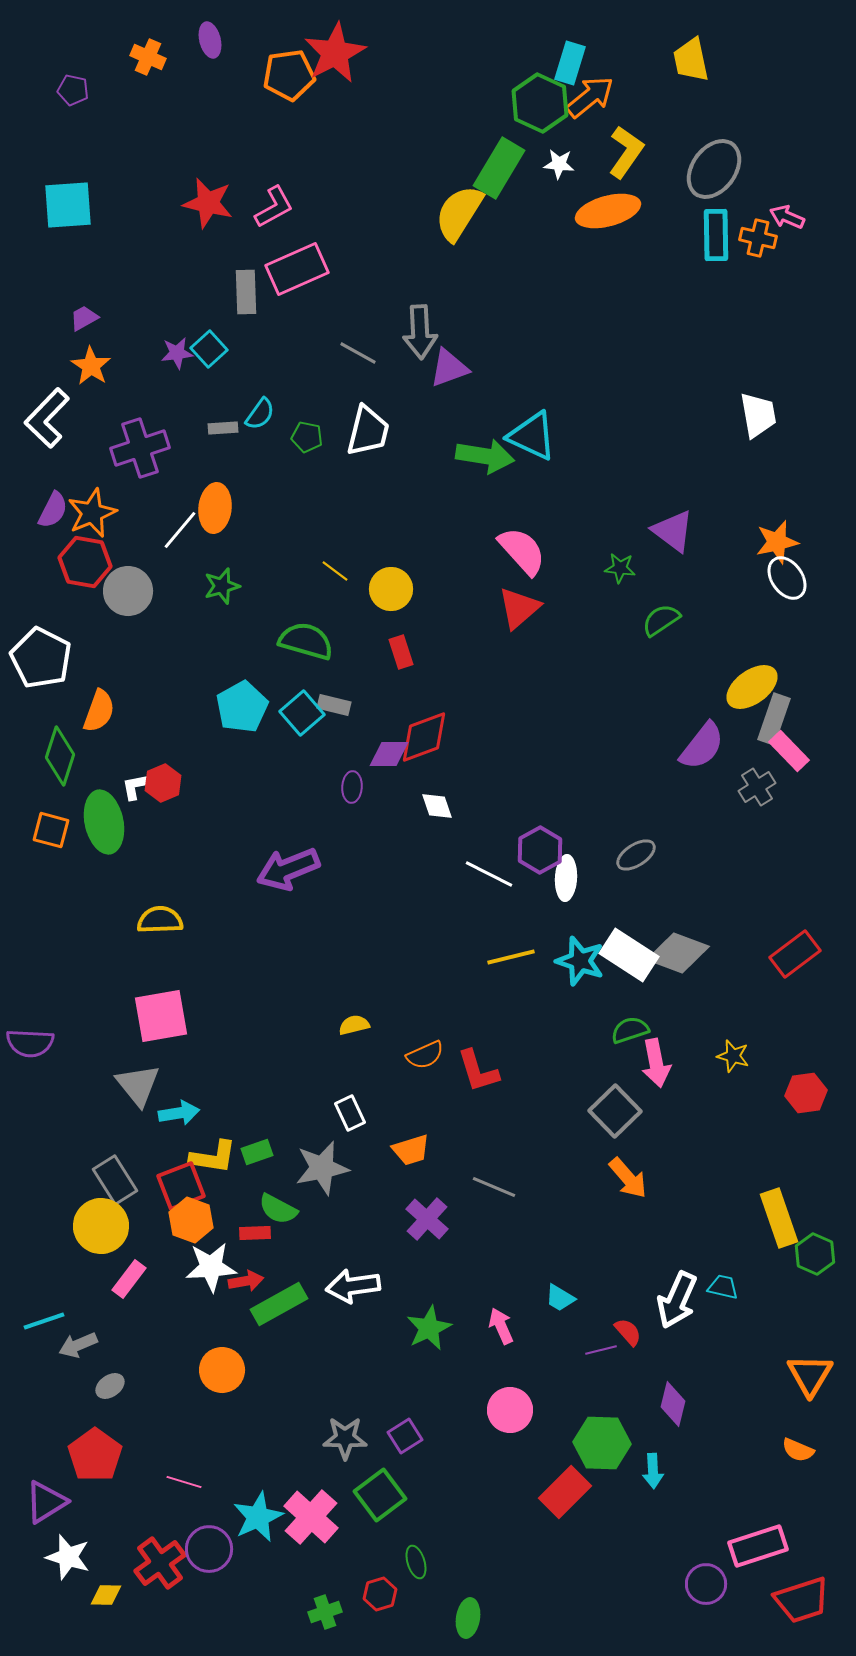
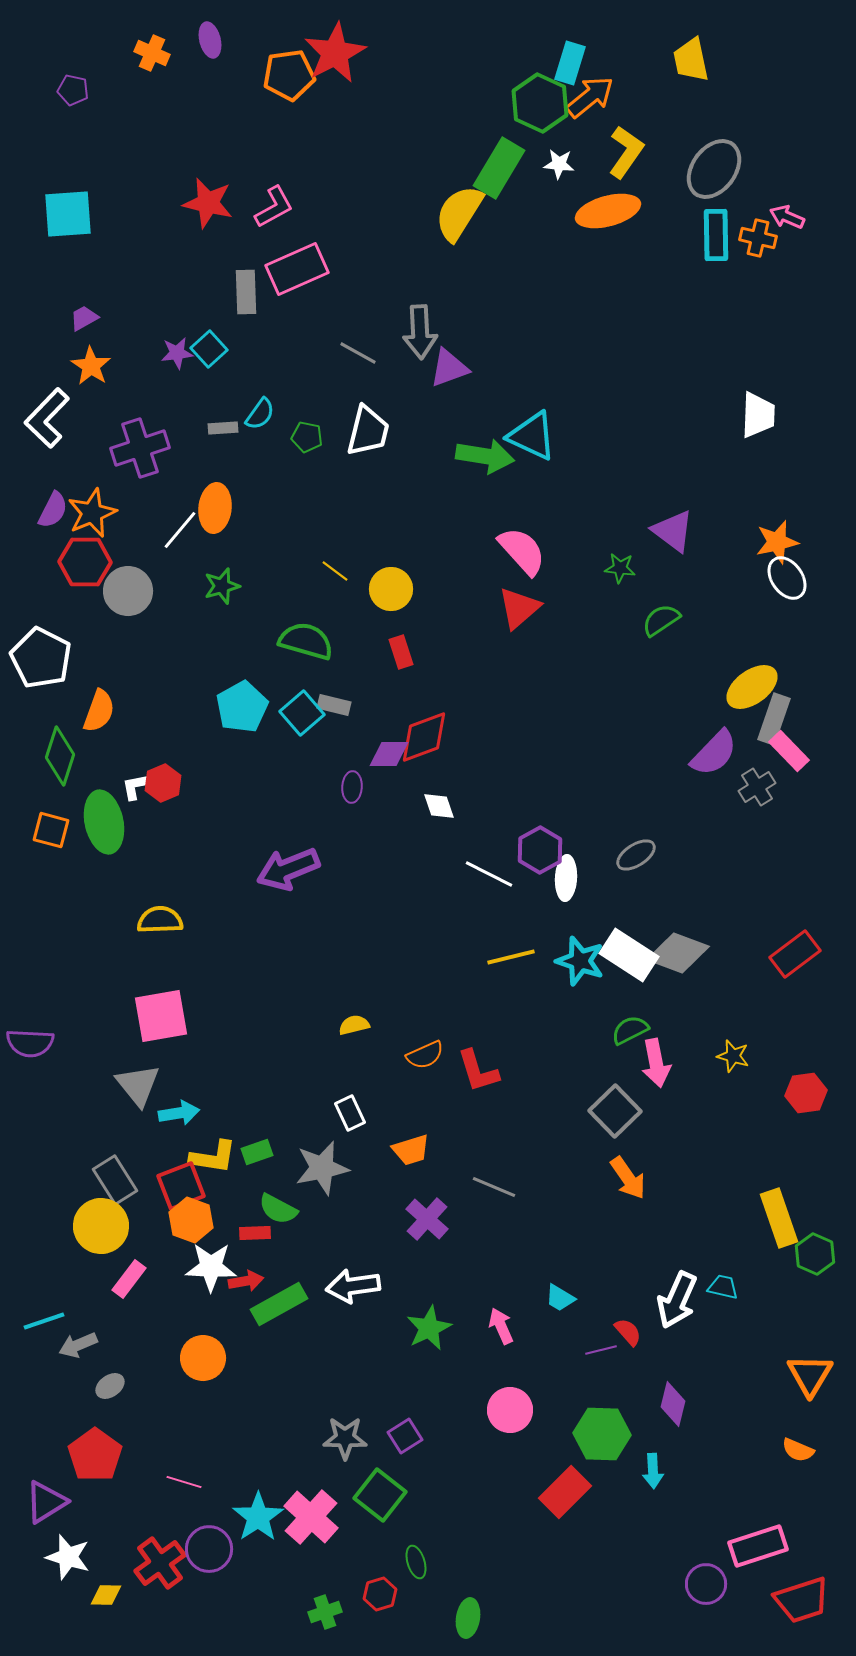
orange cross at (148, 57): moved 4 px right, 4 px up
cyan square at (68, 205): moved 9 px down
white trapezoid at (758, 415): rotated 12 degrees clockwise
red hexagon at (85, 562): rotated 9 degrees counterclockwise
purple semicircle at (702, 746): moved 12 px right, 7 px down; rotated 6 degrees clockwise
white diamond at (437, 806): moved 2 px right
green semicircle at (630, 1030): rotated 9 degrees counterclockwise
orange arrow at (628, 1178): rotated 6 degrees clockwise
white star at (211, 1267): rotated 6 degrees clockwise
orange circle at (222, 1370): moved 19 px left, 12 px up
green hexagon at (602, 1443): moved 9 px up
green square at (380, 1495): rotated 15 degrees counterclockwise
cyan star at (258, 1517): rotated 9 degrees counterclockwise
